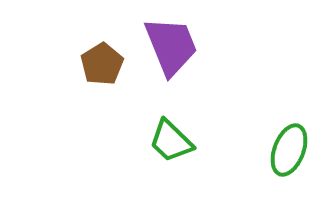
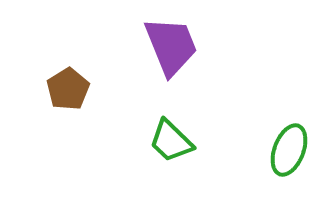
brown pentagon: moved 34 px left, 25 px down
